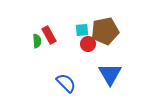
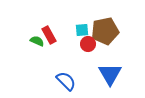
green semicircle: rotated 64 degrees counterclockwise
blue semicircle: moved 2 px up
